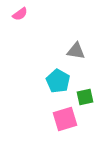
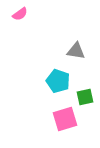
cyan pentagon: rotated 10 degrees counterclockwise
